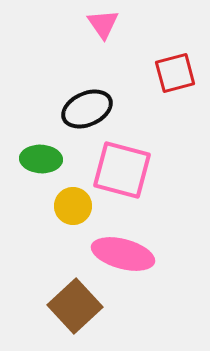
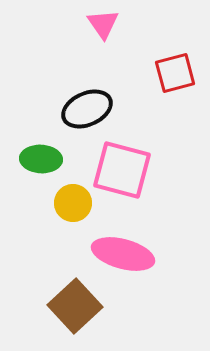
yellow circle: moved 3 px up
